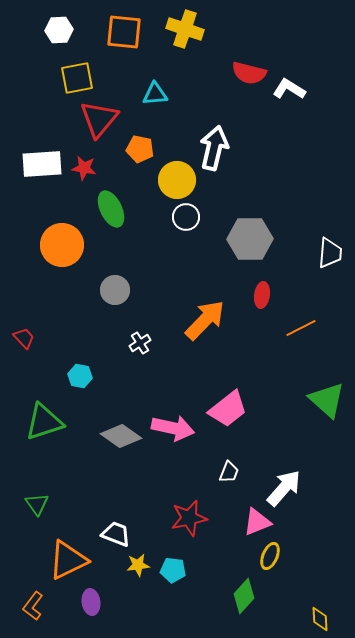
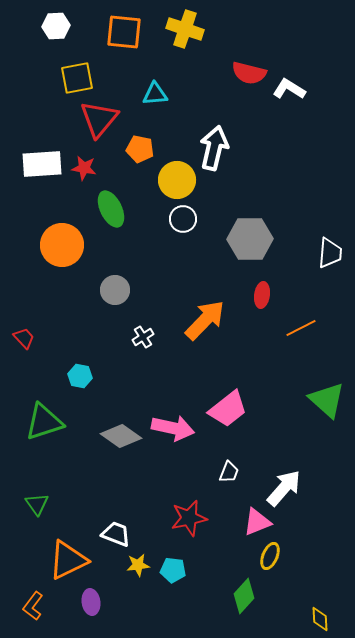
white hexagon at (59, 30): moved 3 px left, 4 px up
white circle at (186, 217): moved 3 px left, 2 px down
white cross at (140, 343): moved 3 px right, 6 px up
